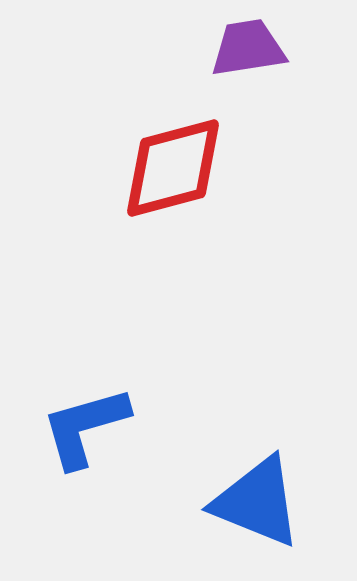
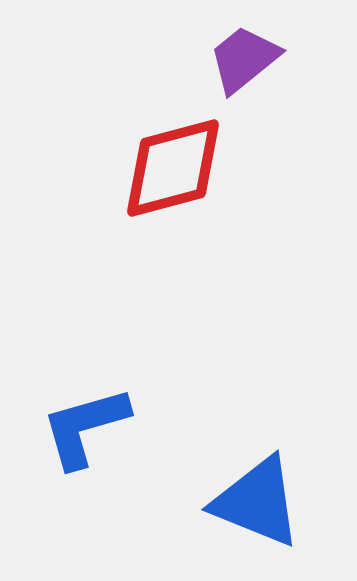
purple trapezoid: moved 4 px left, 11 px down; rotated 30 degrees counterclockwise
